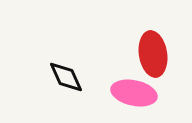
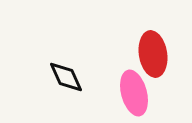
pink ellipse: rotated 63 degrees clockwise
